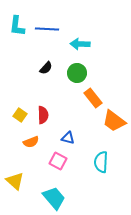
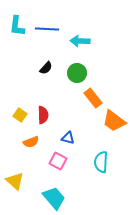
cyan arrow: moved 3 px up
